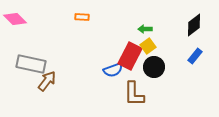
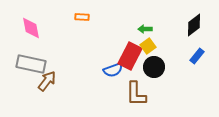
pink diamond: moved 16 px right, 9 px down; rotated 35 degrees clockwise
blue rectangle: moved 2 px right
brown L-shape: moved 2 px right
